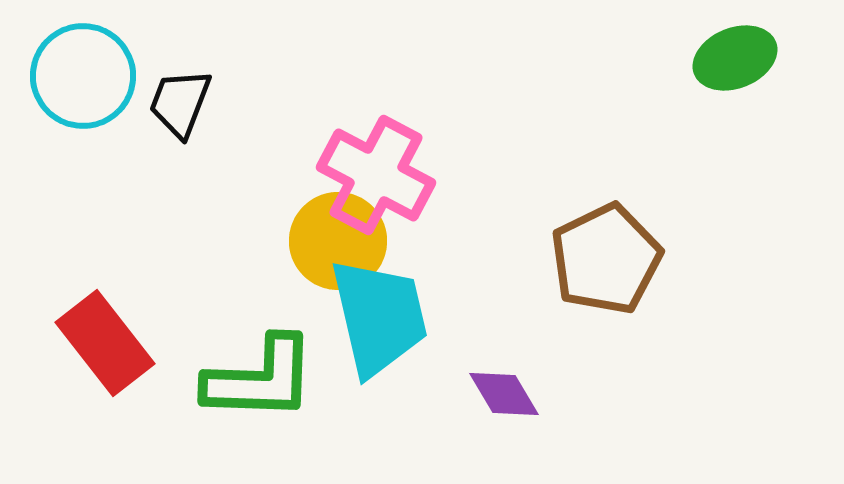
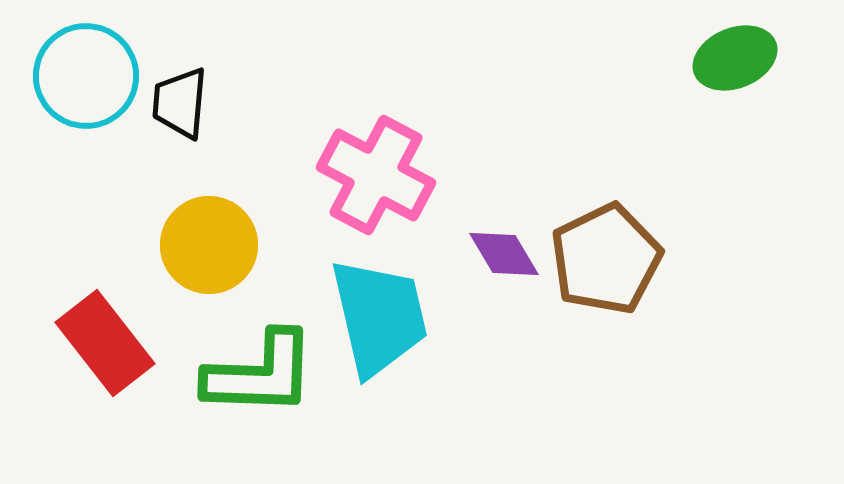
cyan circle: moved 3 px right
black trapezoid: rotated 16 degrees counterclockwise
yellow circle: moved 129 px left, 4 px down
green L-shape: moved 5 px up
purple diamond: moved 140 px up
